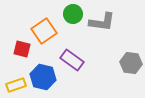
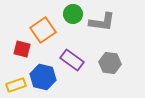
orange square: moved 1 px left, 1 px up
gray hexagon: moved 21 px left
